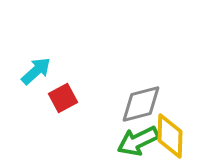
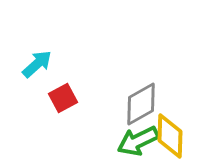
cyan arrow: moved 1 px right, 7 px up
gray diamond: rotated 15 degrees counterclockwise
